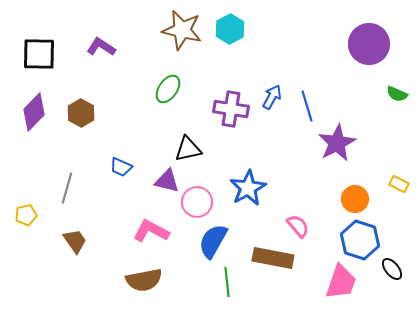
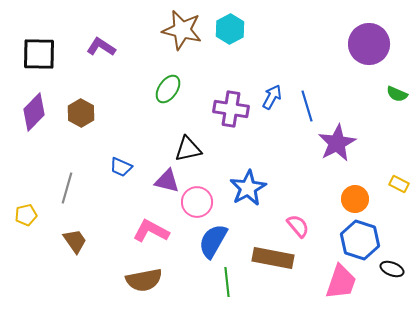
black ellipse: rotated 30 degrees counterclockwise
